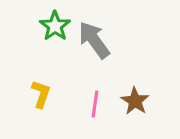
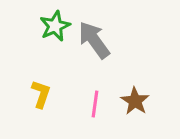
green star: rotated 12 degrees clockwise
